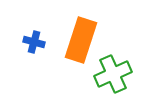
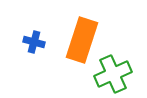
orange rectangle: moved 1 px right
